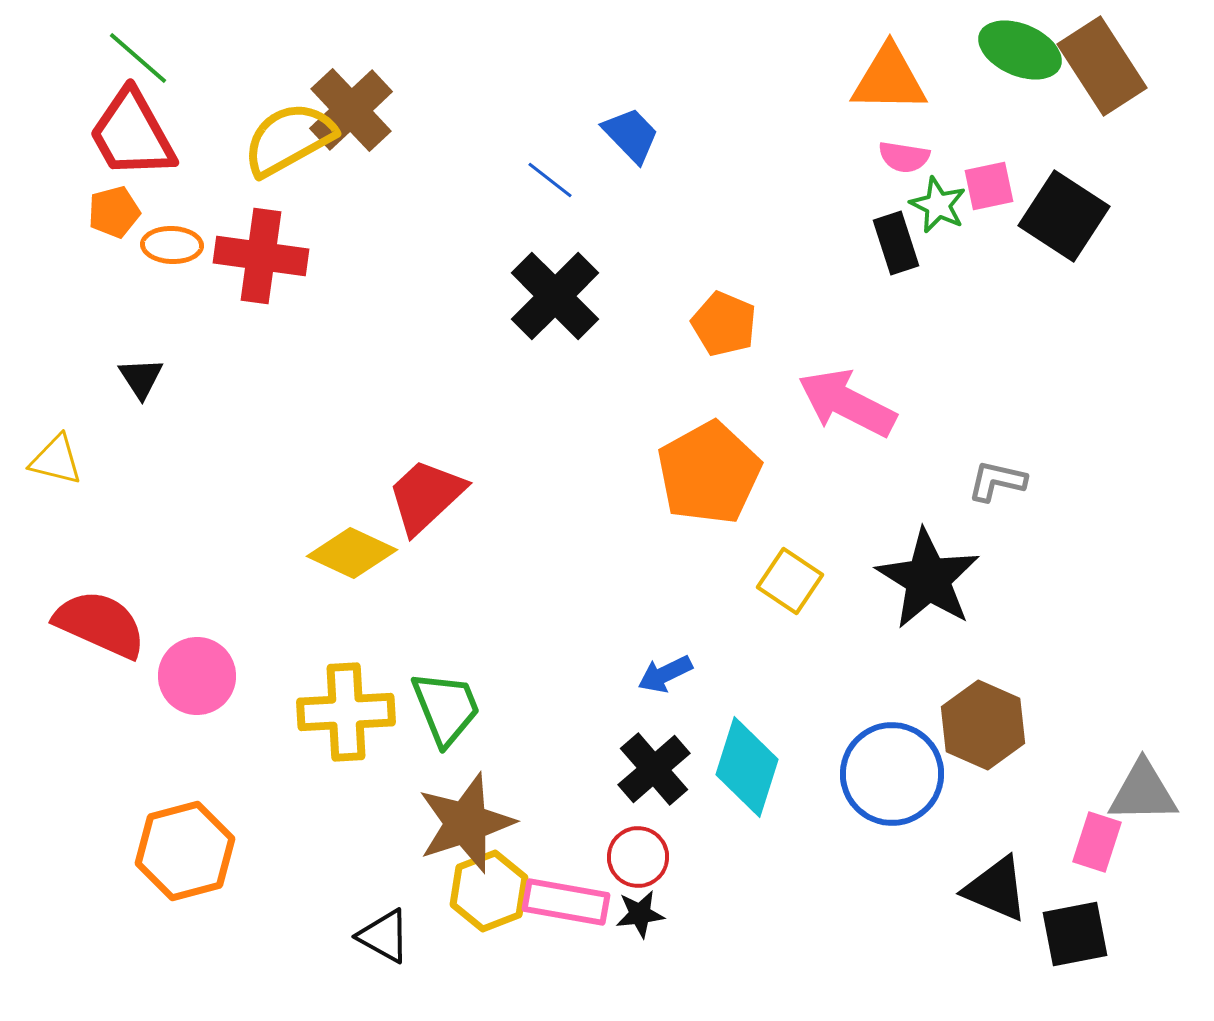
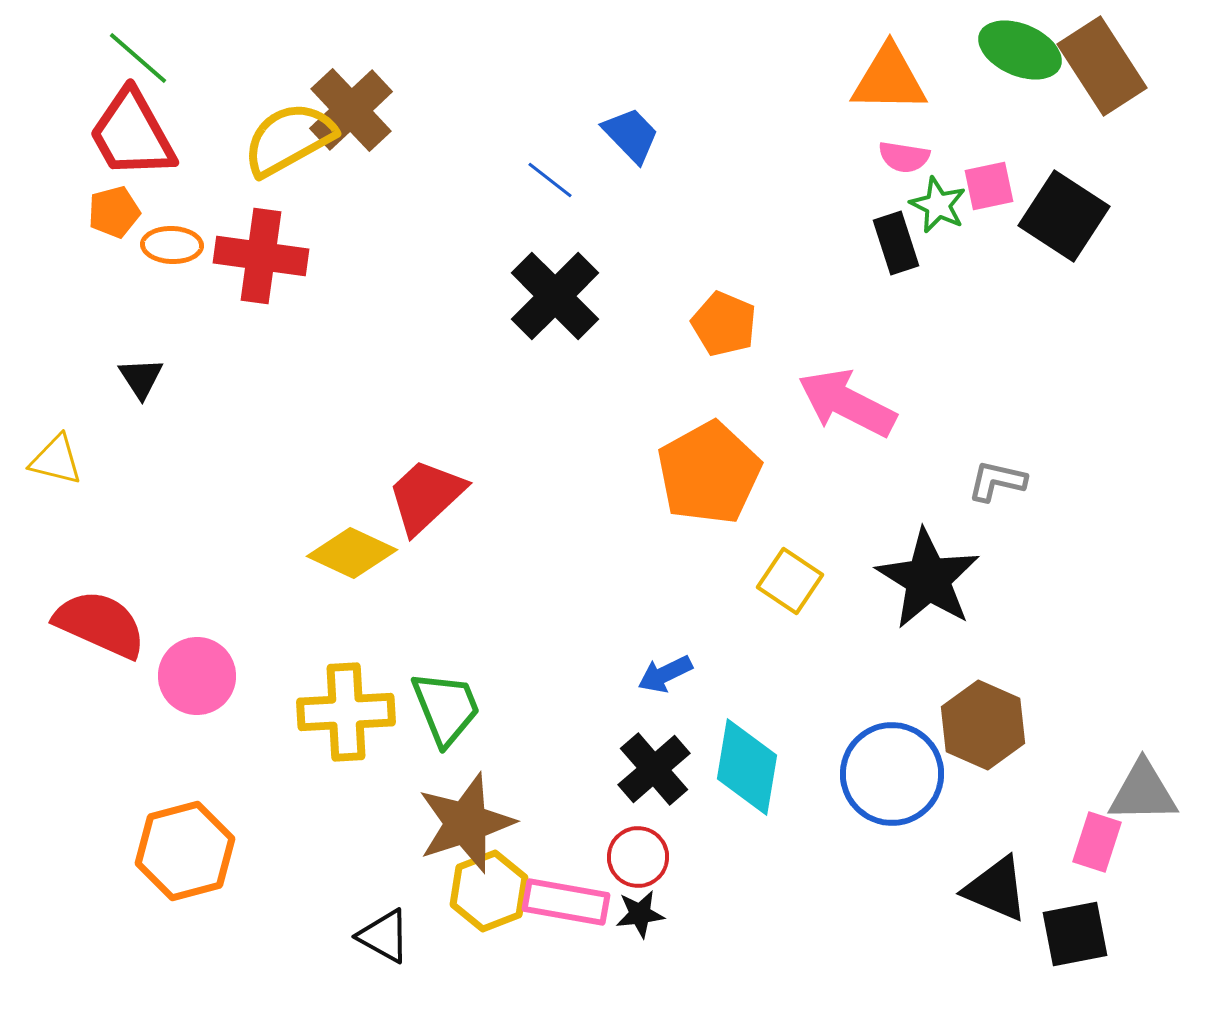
cyan diamond at (747, 767): rotated 8 degrees counterclockwise
